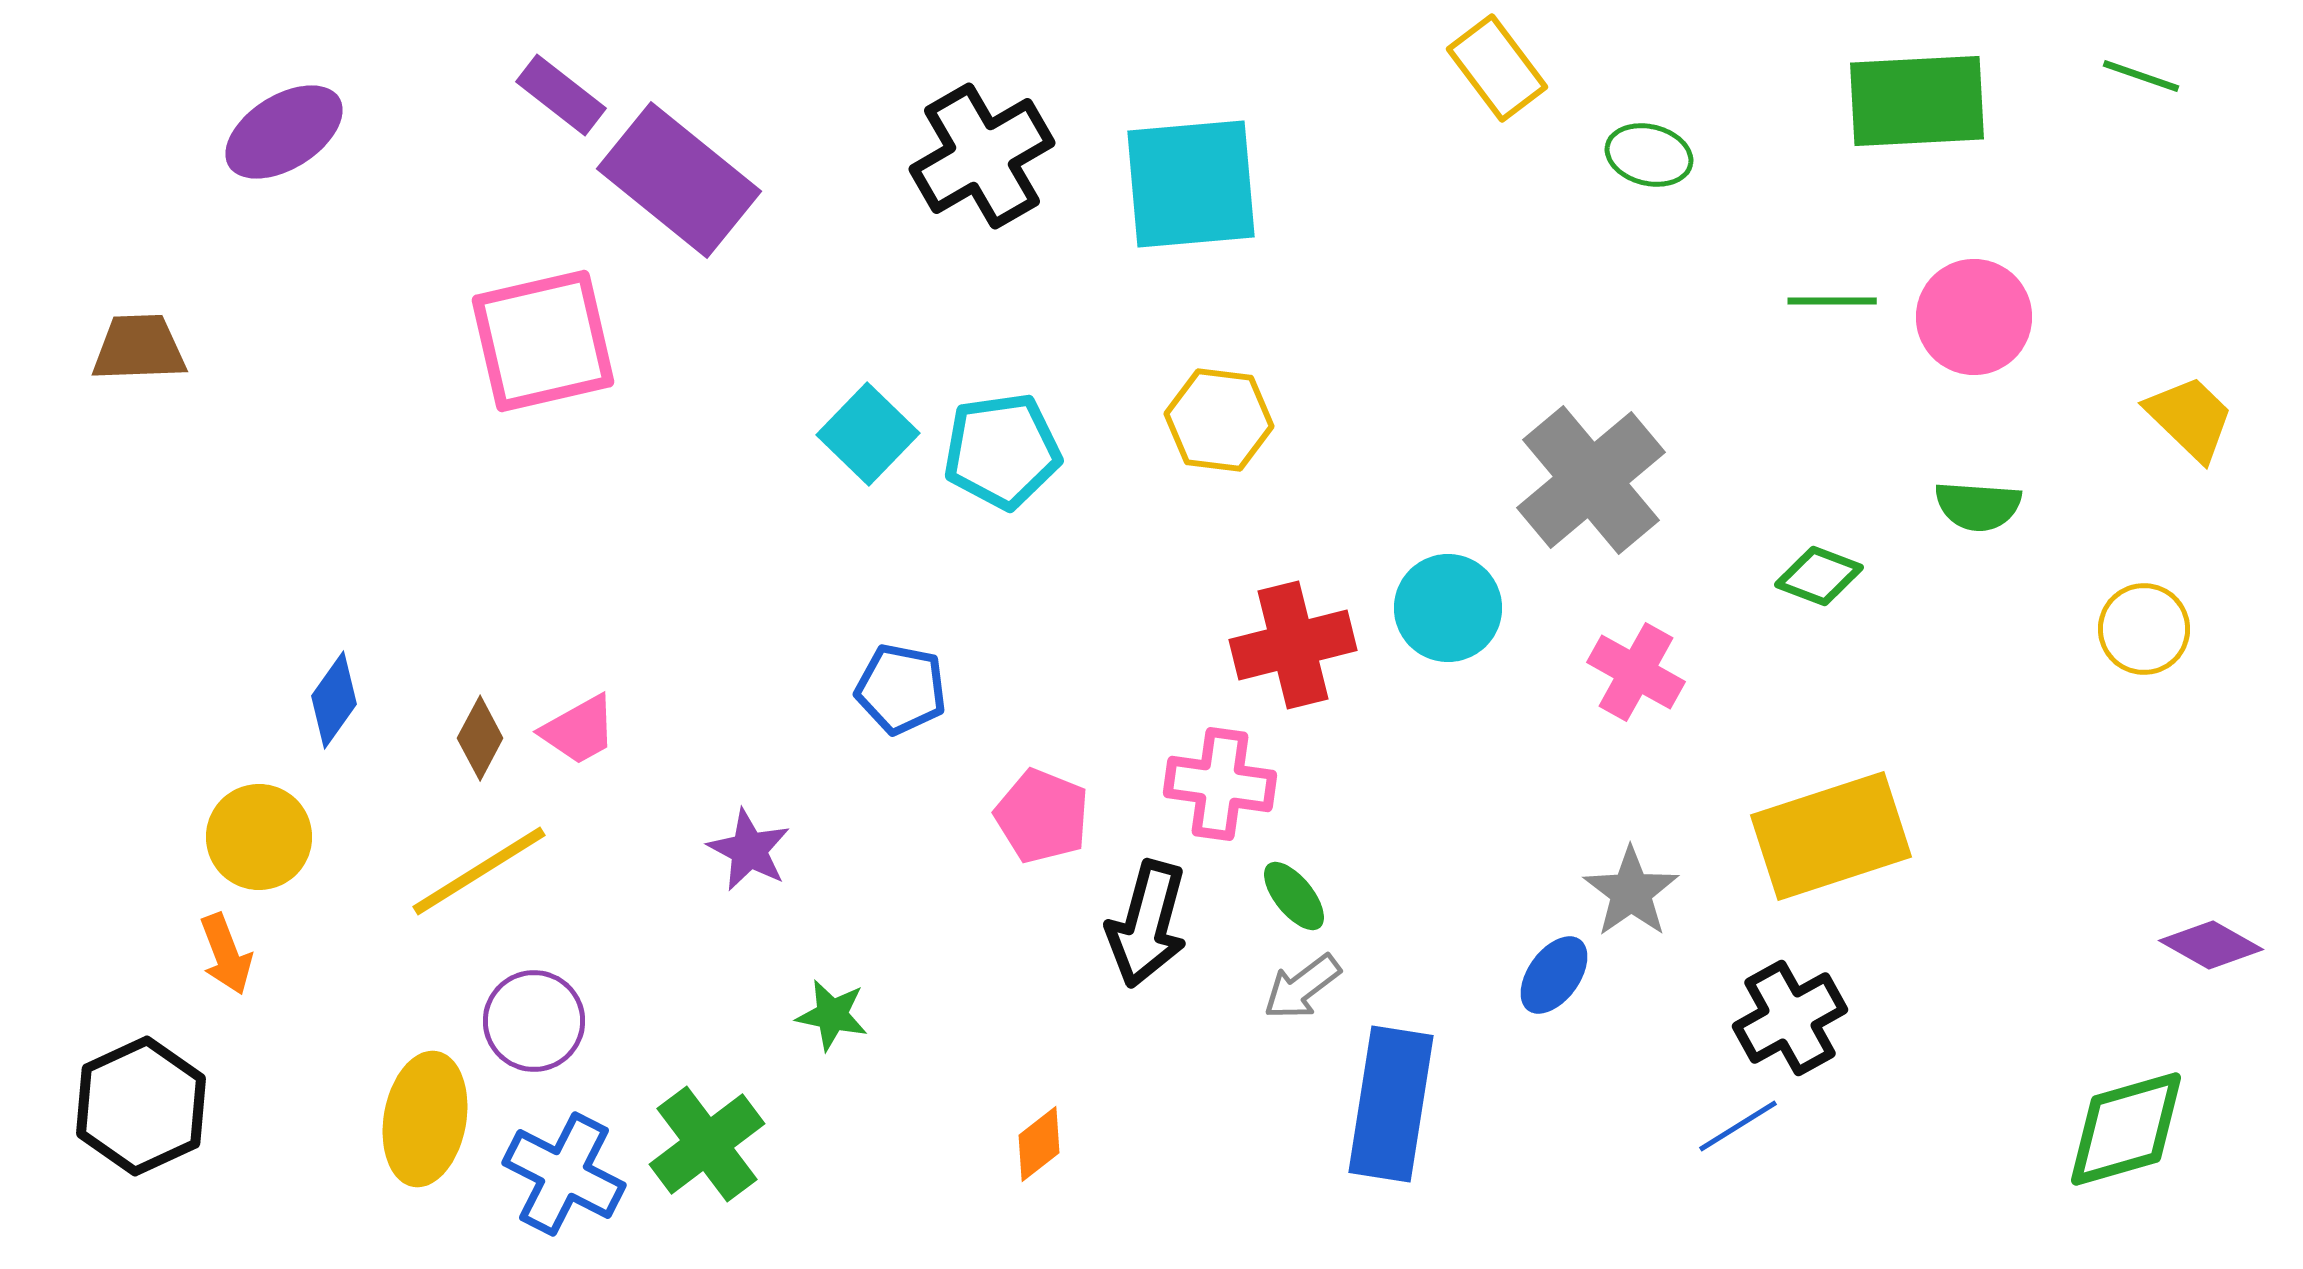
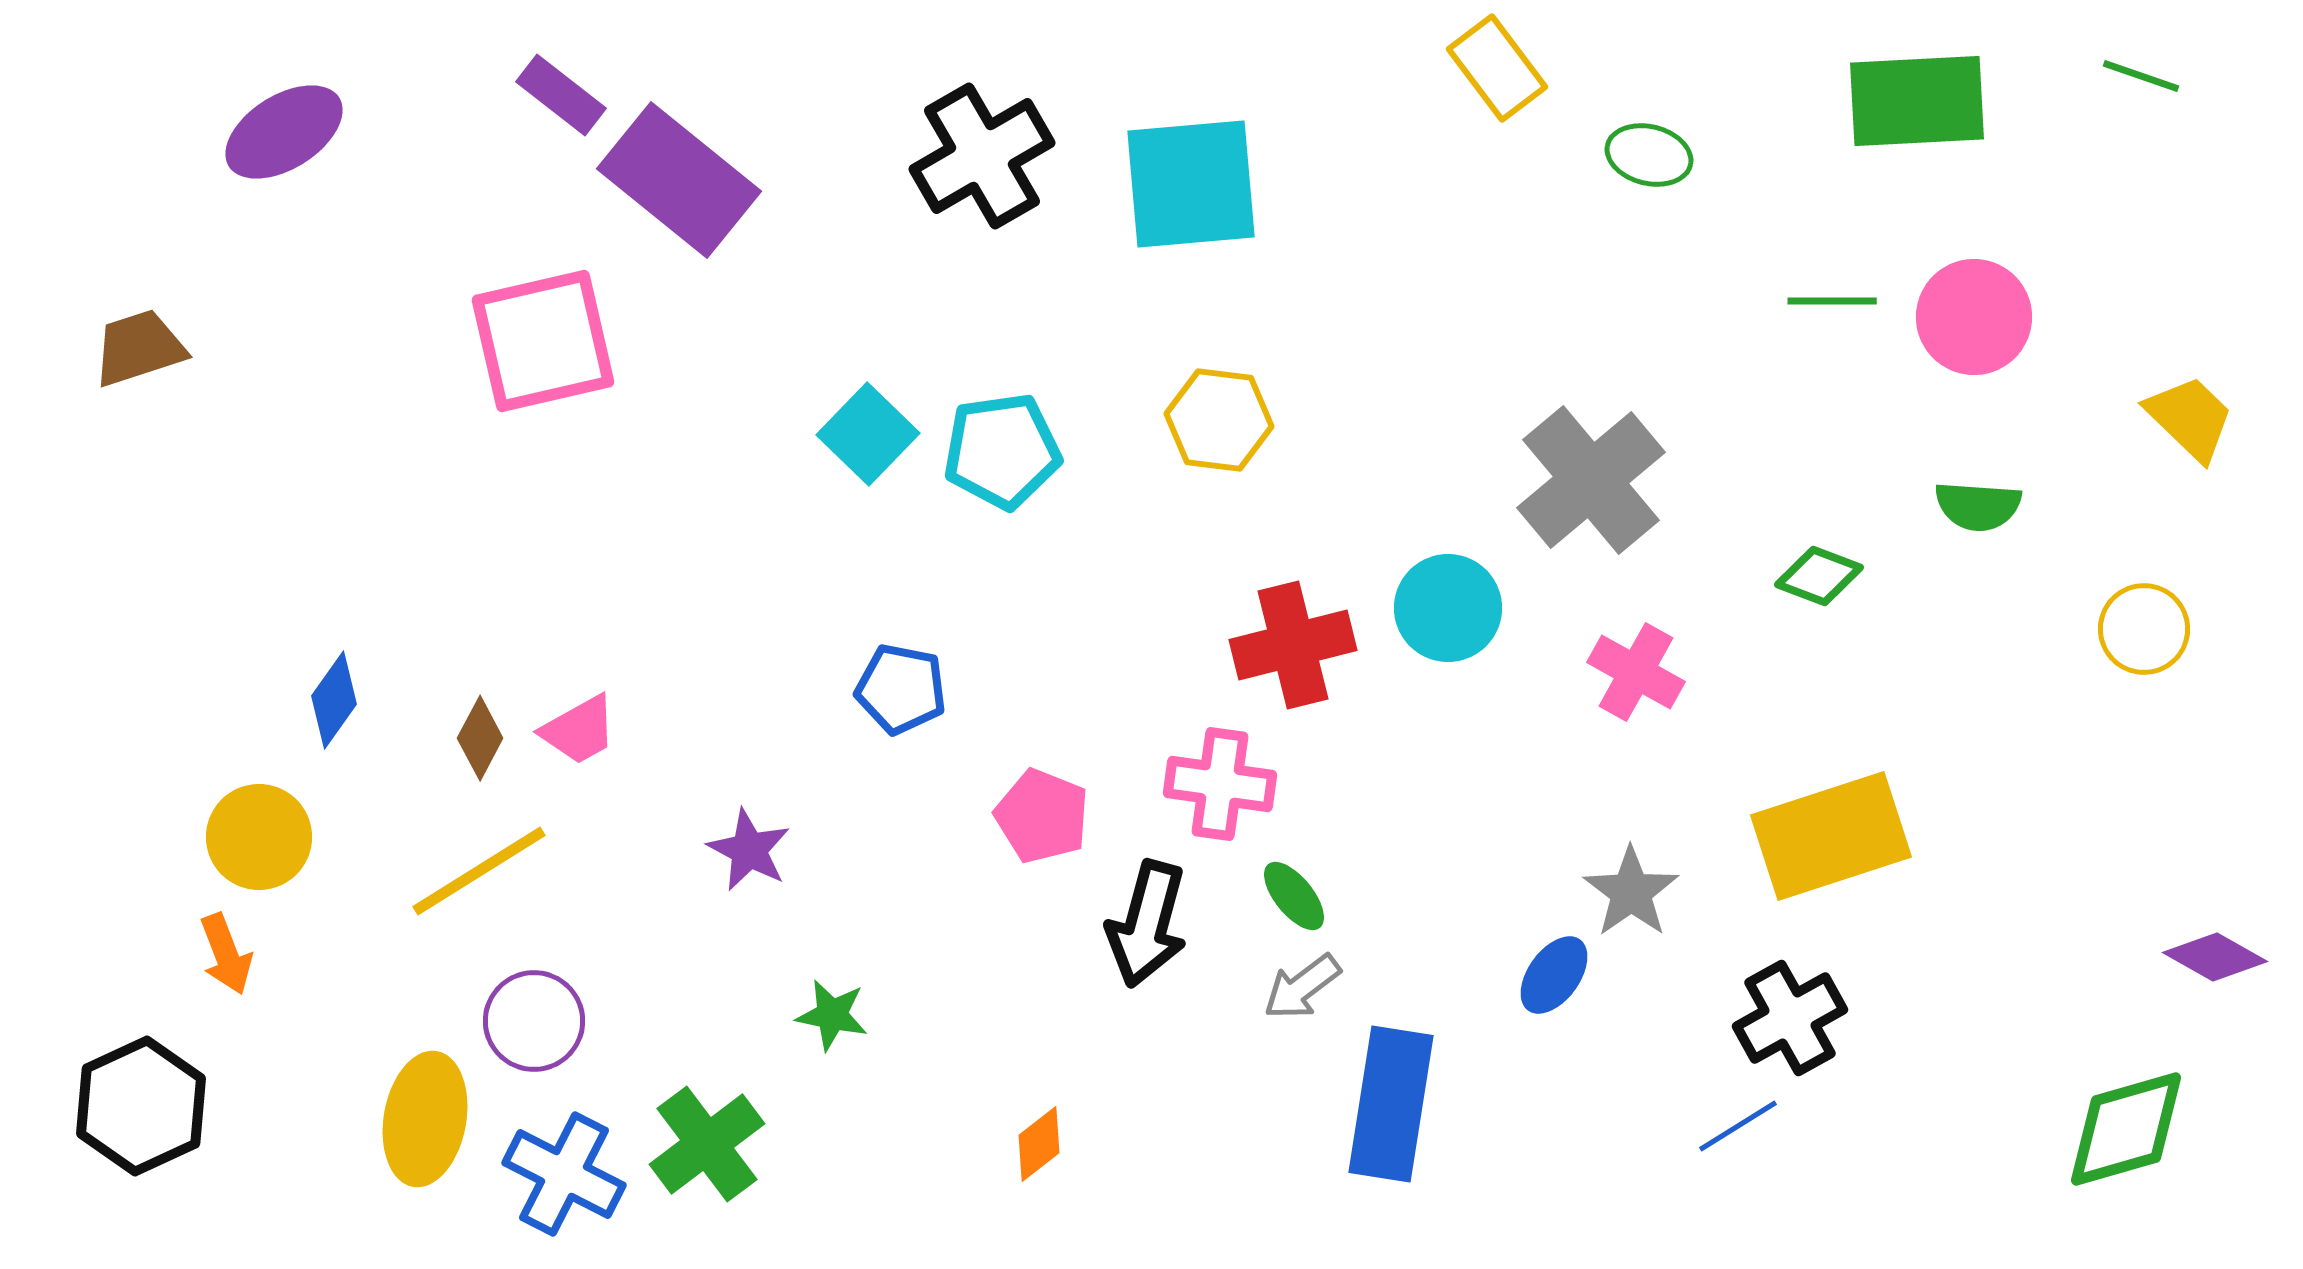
brown trapezoid at (139, 348): rotated 16 degrees counterclockwise
purple diamond at (2211, 945): moved 4 px right, 12 px down
